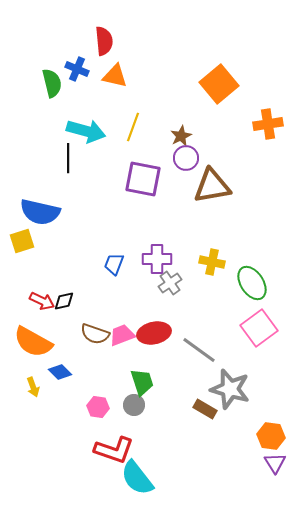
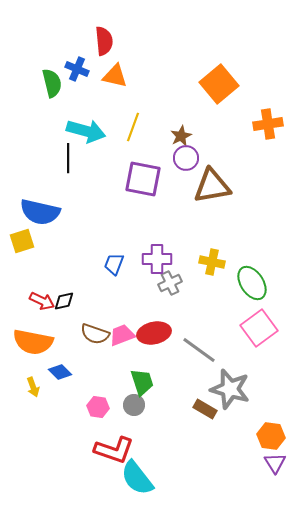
gray cross: rotated 10 degrees clockwise
orange semicircle: rotated 18 degrees counterclockwise
